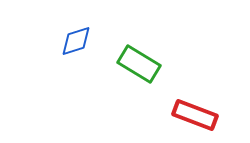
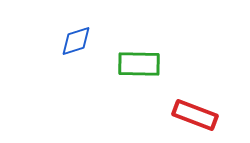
green rectangle: rotated 30 degrees counterclockwise
